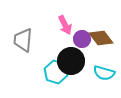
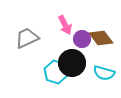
gray trapezoid: moved 4 px right, 2 px up; rotated 60 degrees clockwise
black circle: moved 1 px right, 2 px down
